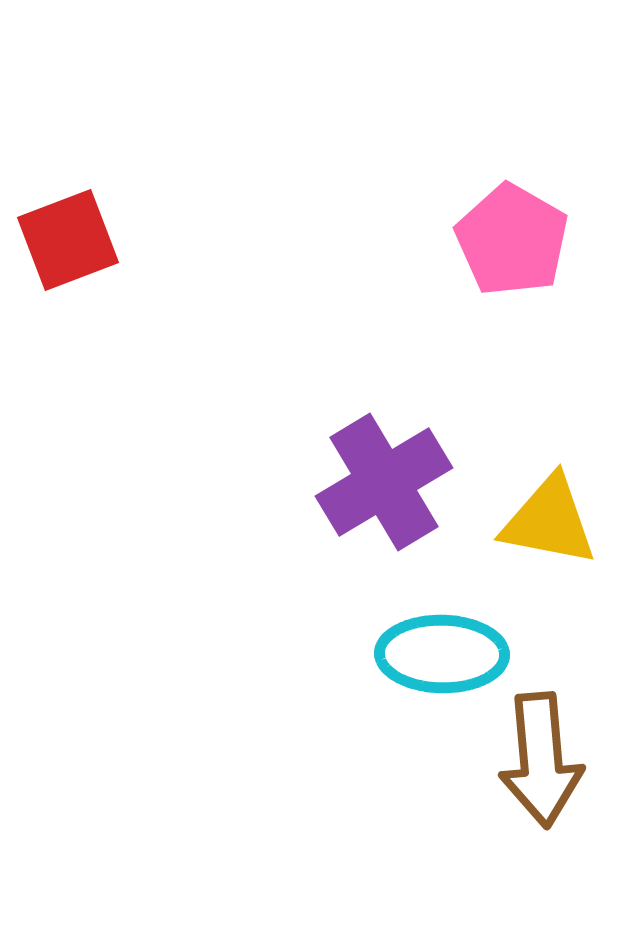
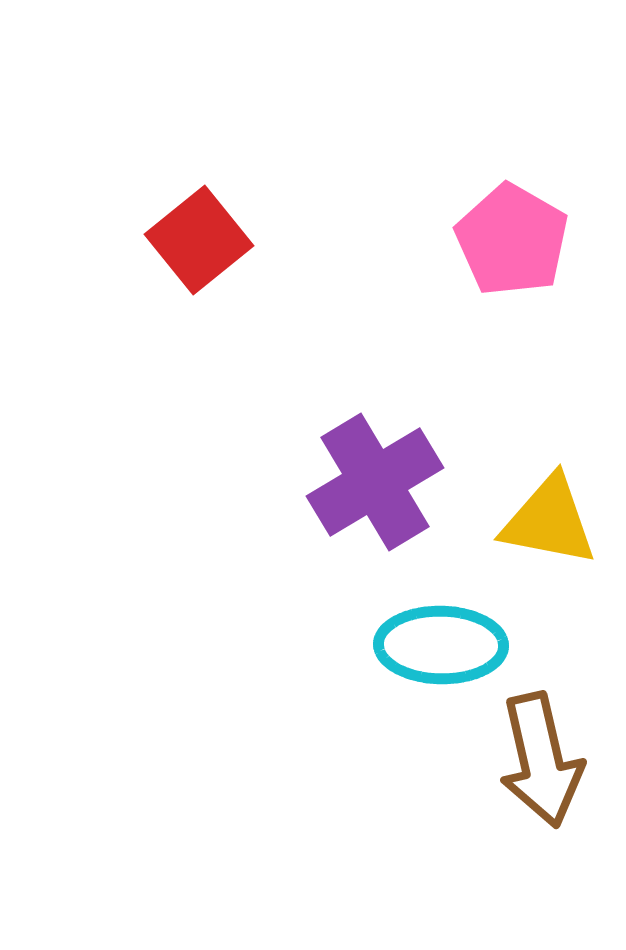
red square: moved 131 px right; rotated 18 degrees counterclockwise
purple cross: moved 9 px left
cyan ellipse: moved 1 px left, 9 px up
brown arrow: rotated 8 degrees counterclockwise
